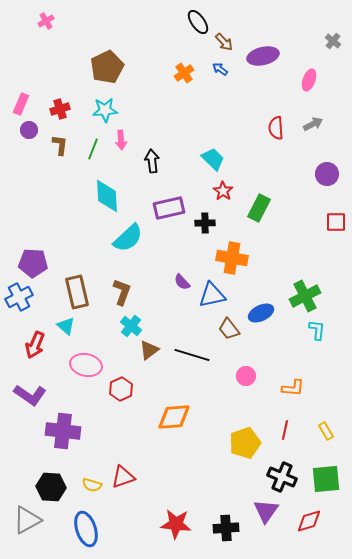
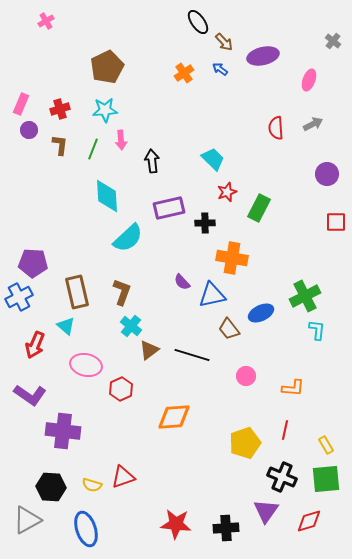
red star at (223, 191): moved 4 px right, 1 px down; rotated 18 degrees clockwise
yellow rectangle at (326, 431): moved 14 px down
